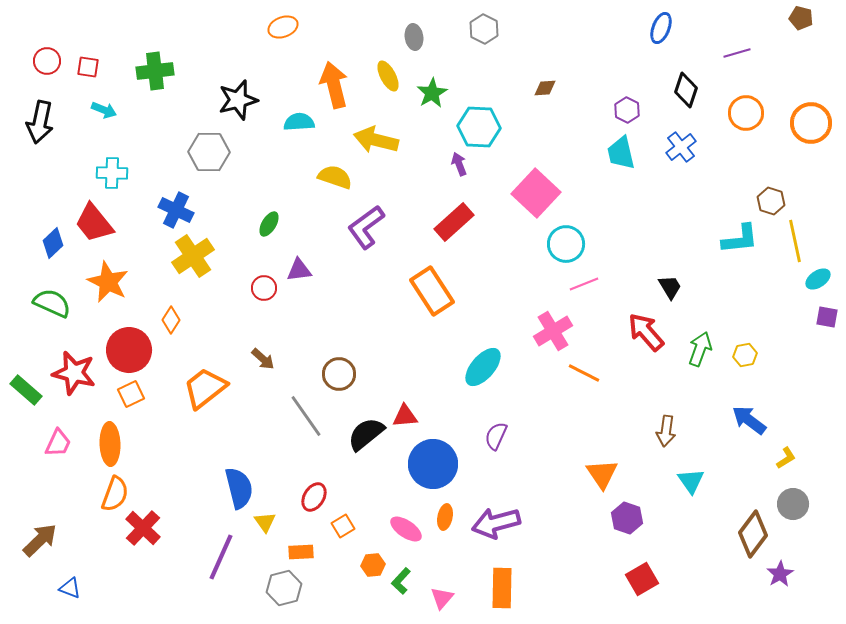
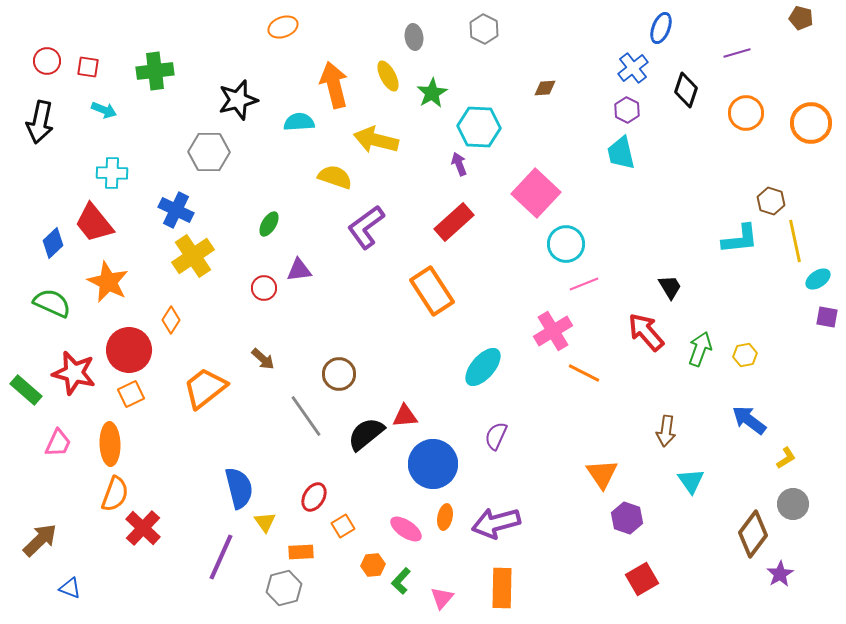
blue cross at (681, 147): moved 48 px left, 79 px up
